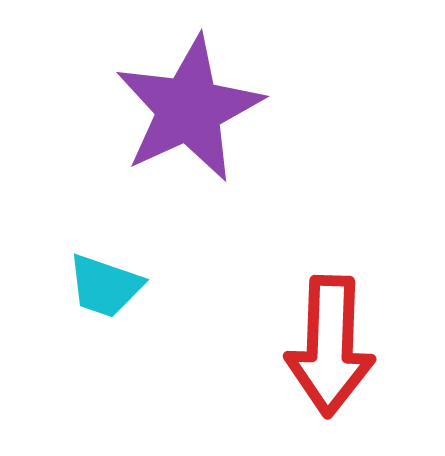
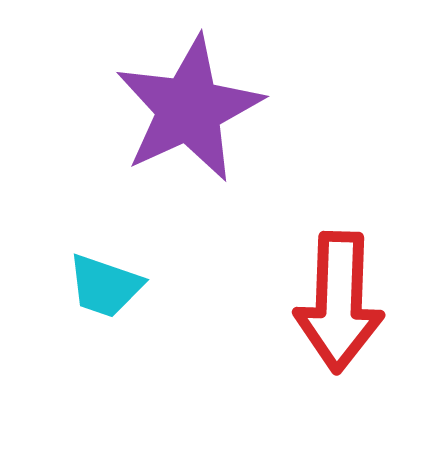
red arrow: moved 9 px right, 44 px up
